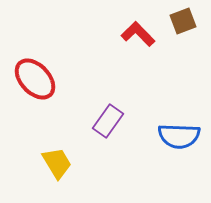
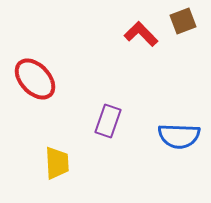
red L-shape: moved 3 px right
purple rectangle: rotated 16 degrees counterclockwise
yellow trapezoid: rotated 28 degrees clockwise
